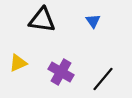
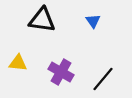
yellow triangle: rotated 30 degrees clockwise
